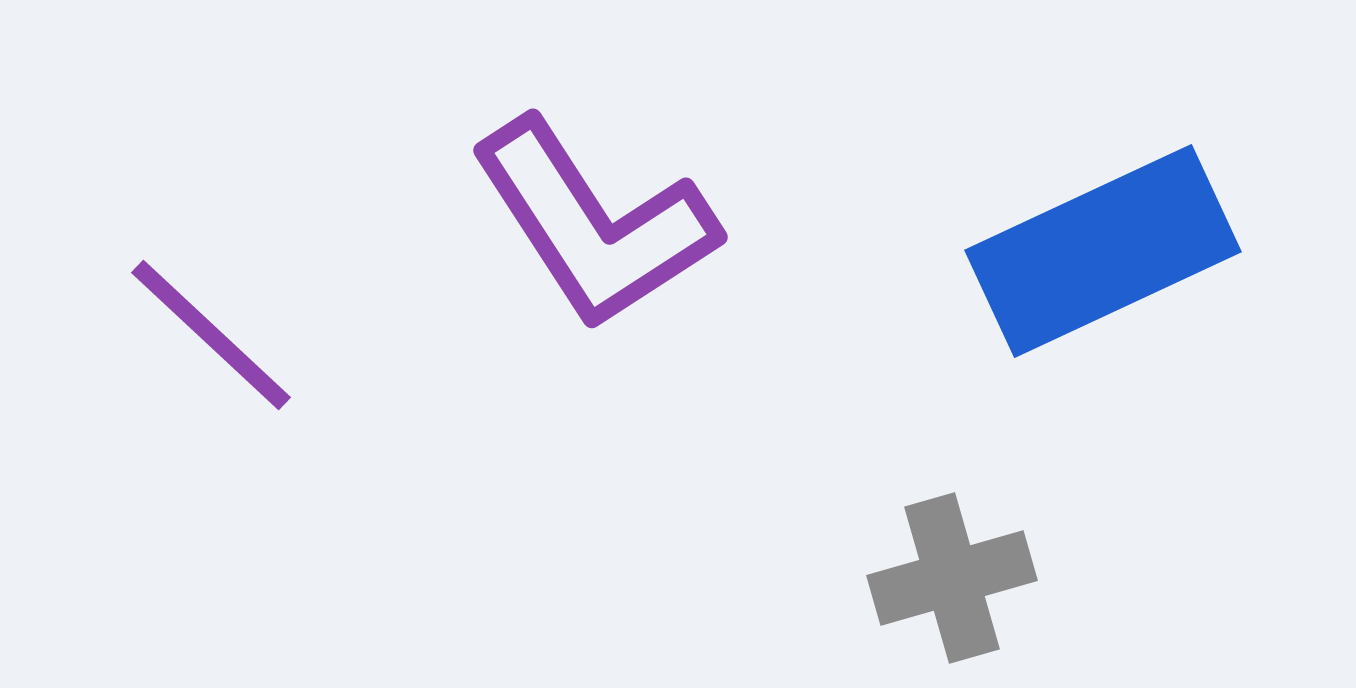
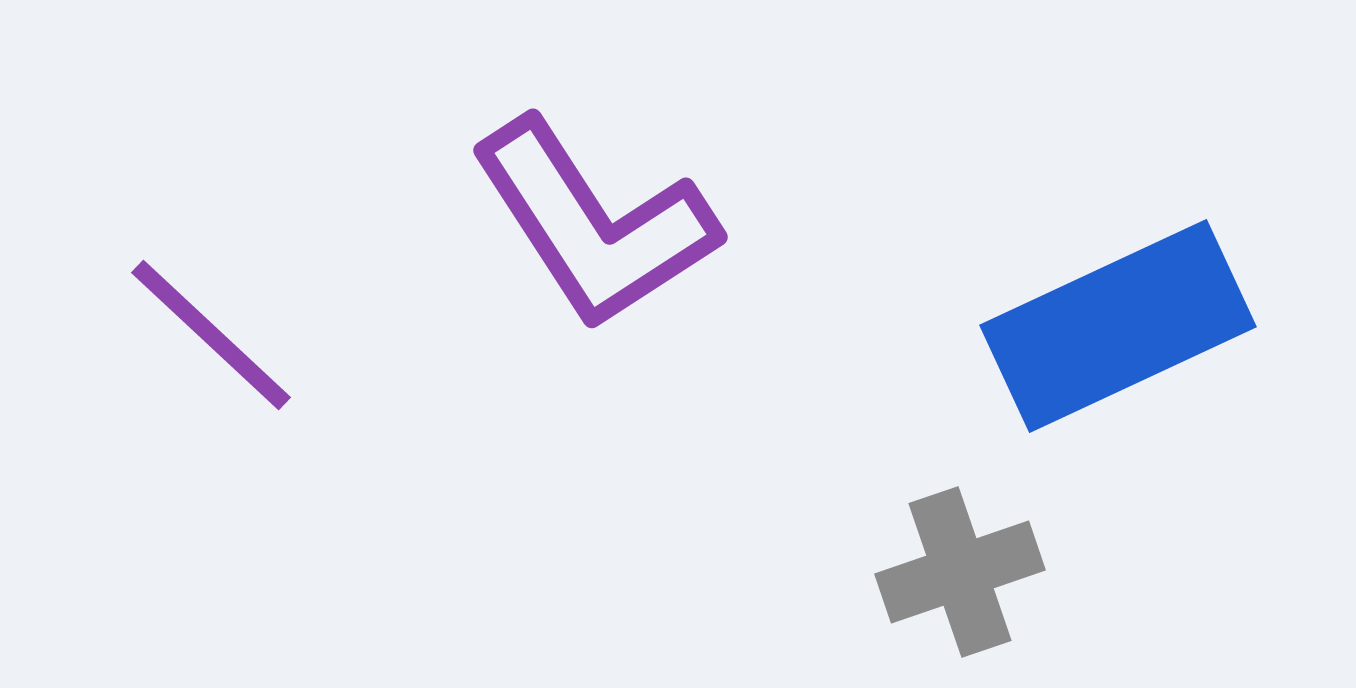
blue rectangle: moved 15 px right, 75 px down
gray cross: moved 8 px right, 6 px up; rotated 3 degrees counterclockwise
